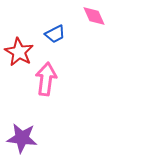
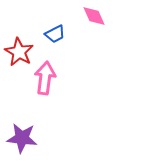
pink arrow: moved 1 px left, 1 px up
